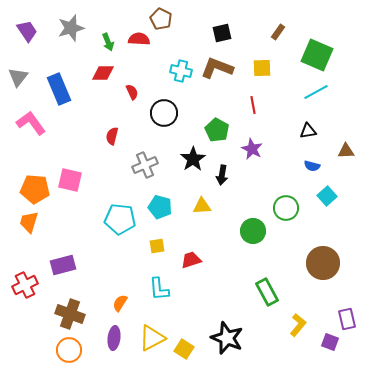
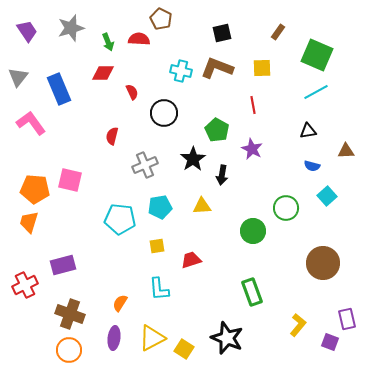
cyan pentagon at (160, 207): rotated 25 degrees counterclockwise
green rectangle at (267, 292): moved 15 px left; rotated 8 degrees clockwise
